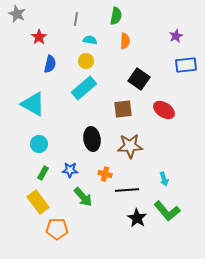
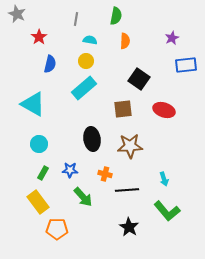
purple star: moved 4 px left, 2 px down
red ellipse: rotated 15 degrees counterclockwise
black star: moved 8 px left, 9 px down
